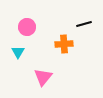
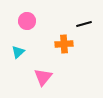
pink circle: moved 6 px up
cyan triangle: rotated 16 degrees clockwise
